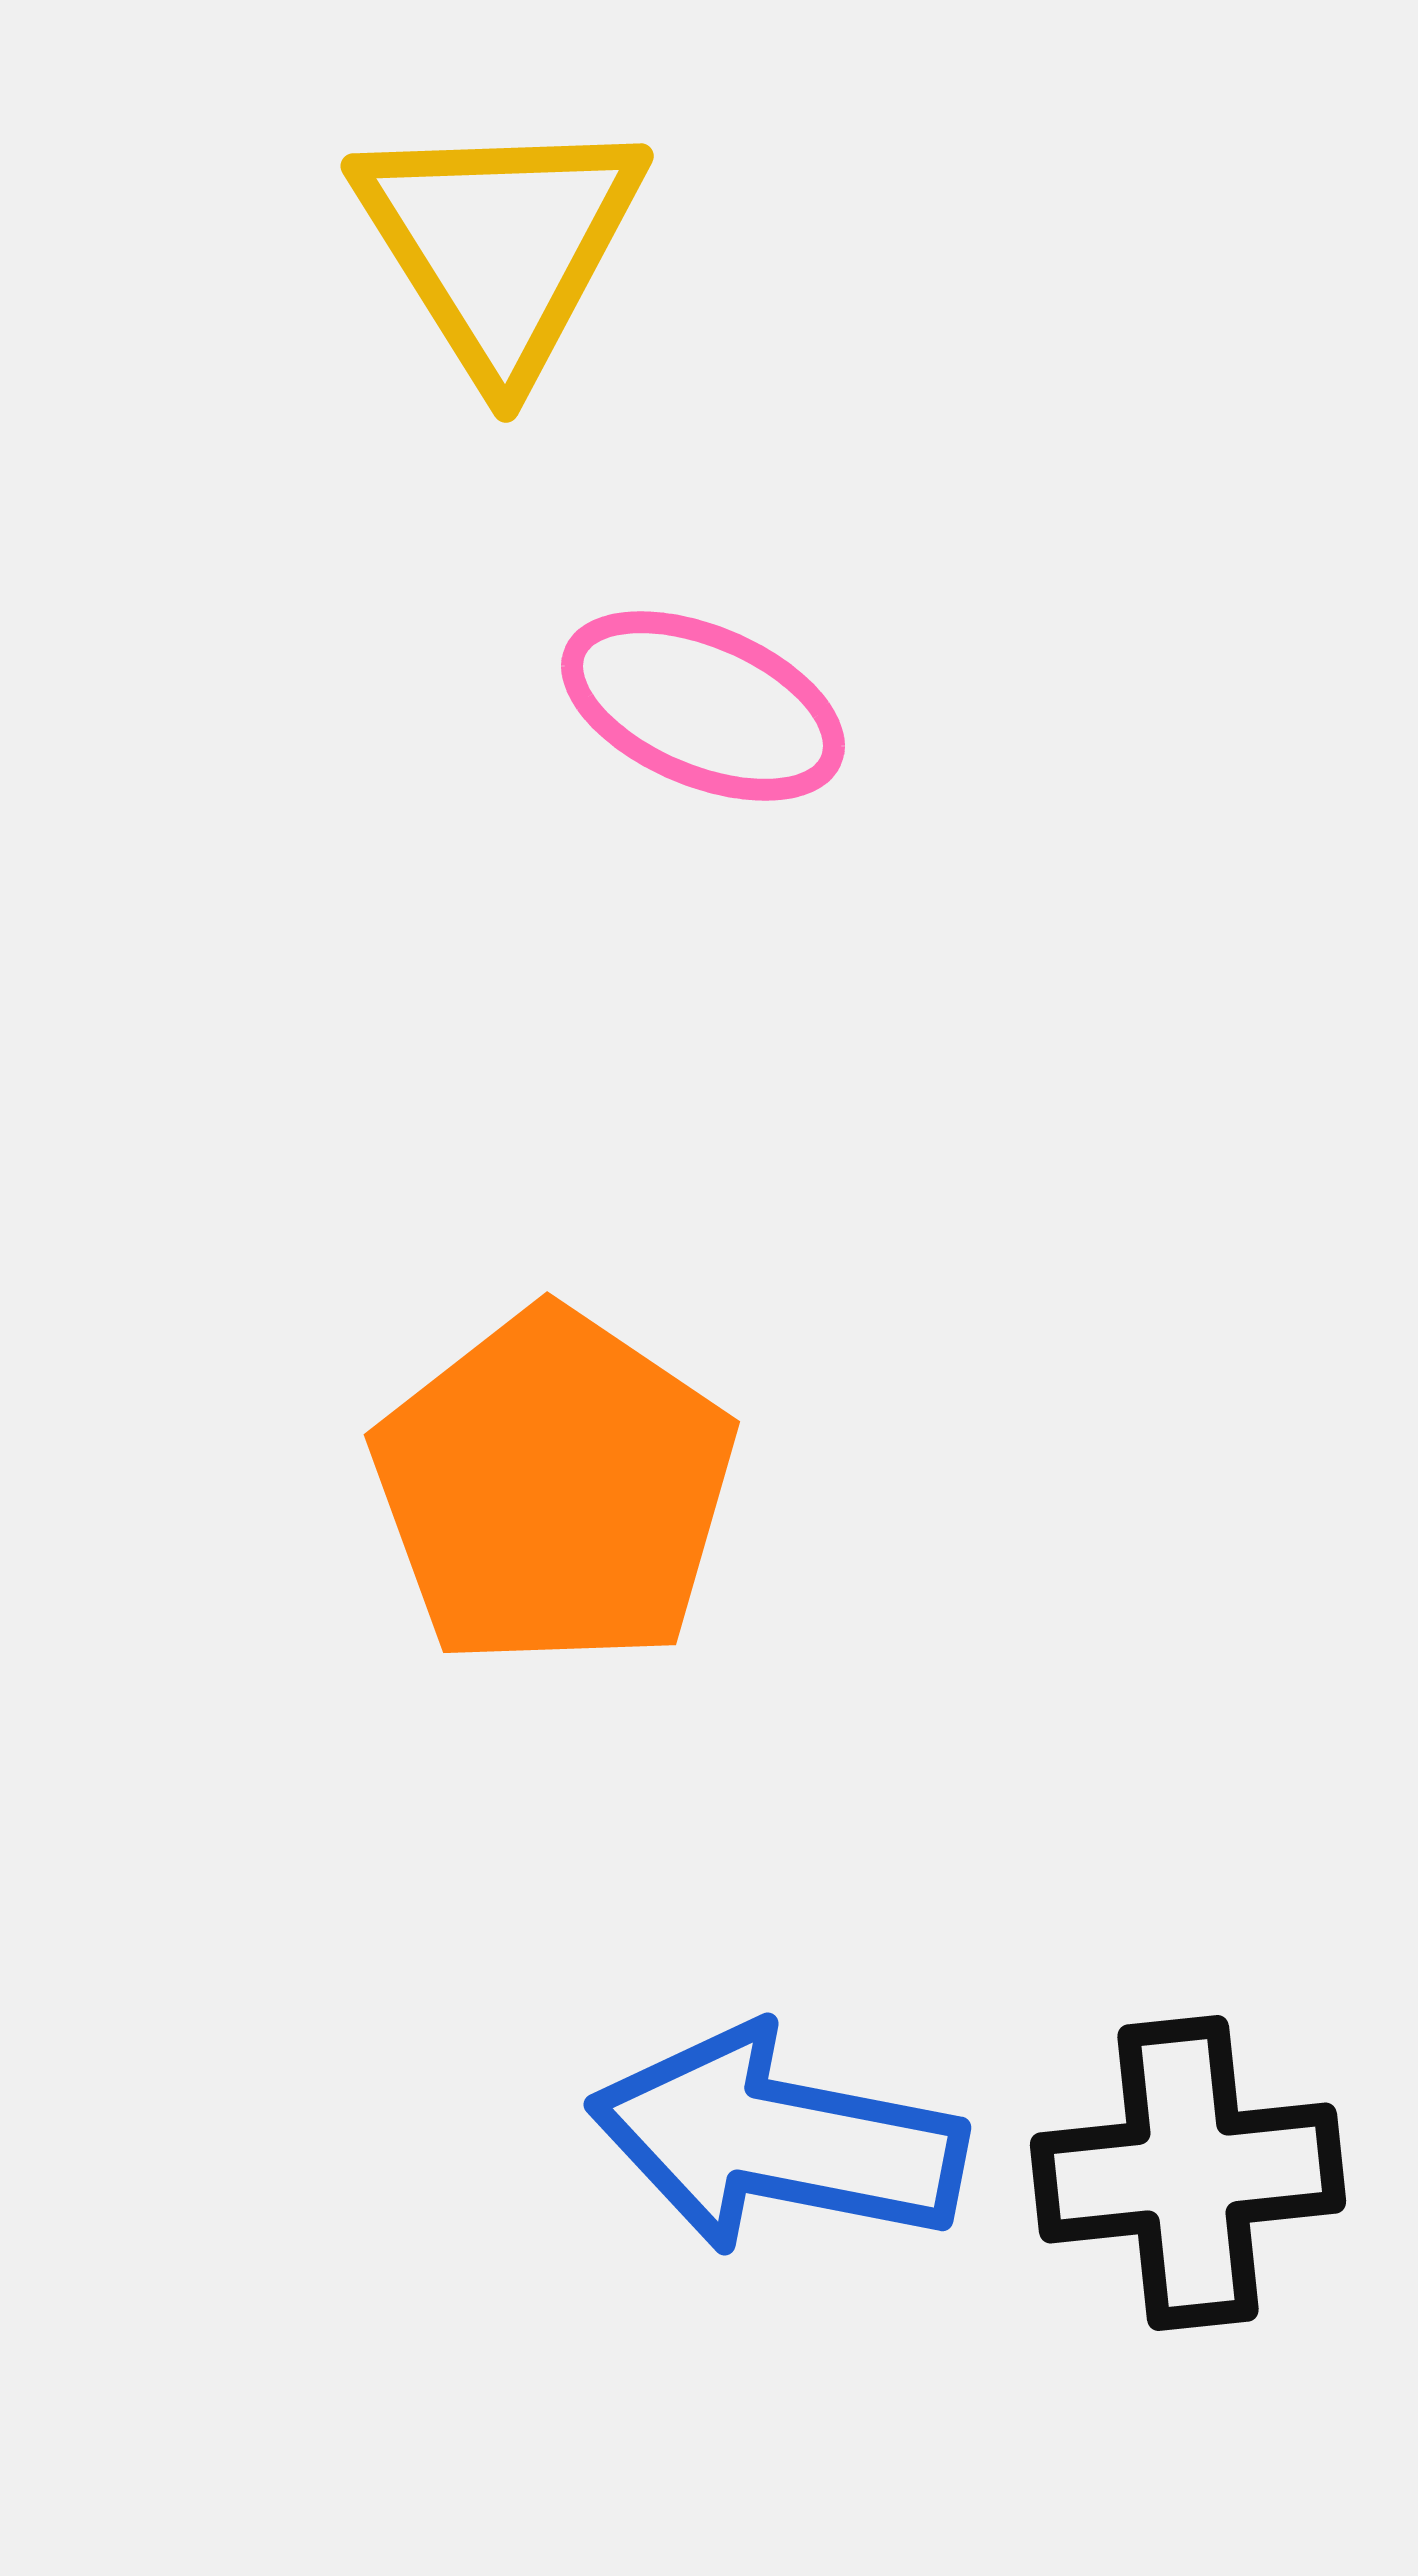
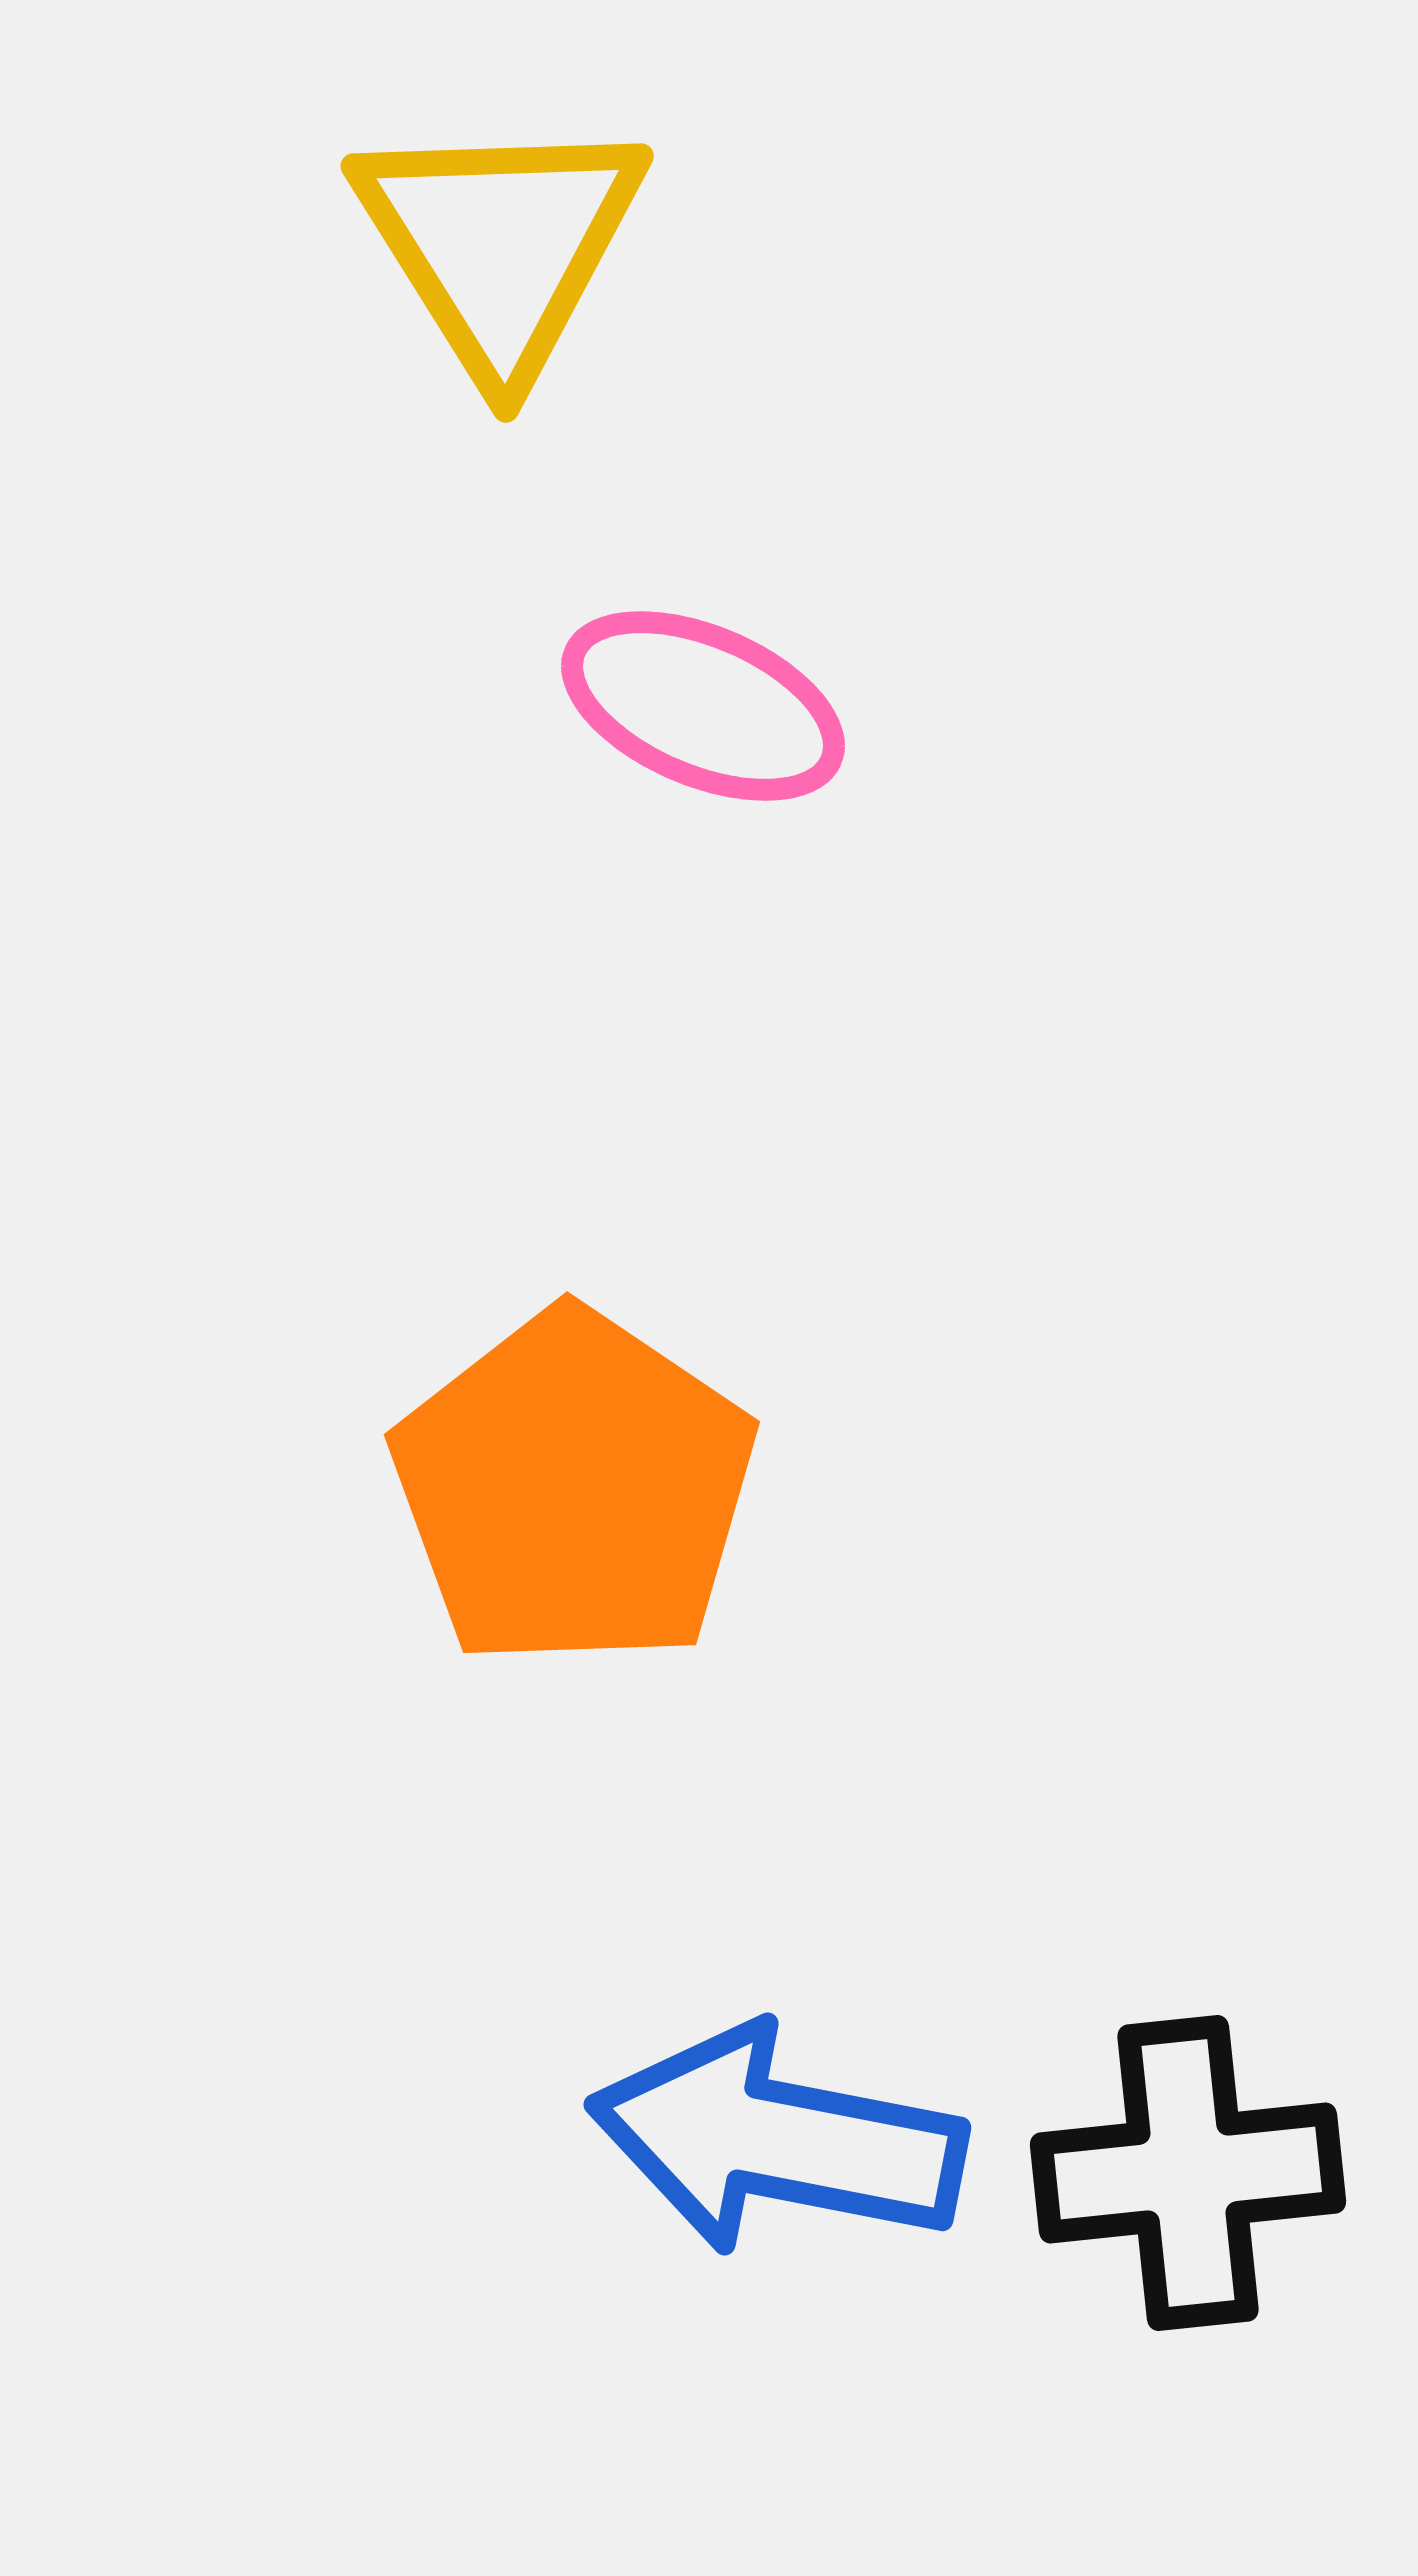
orange pentagon: moved 20 px right
